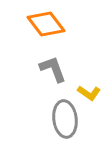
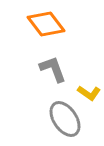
gray ellipse: rotated 27 degrees counterclockwise
